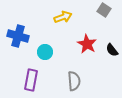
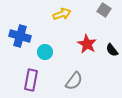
yellow arrow: moved 1 px left, 3 px up
blue cross: moved 2 px right
gray semicircle: rotated 42 degrees clockwise
